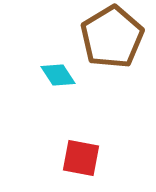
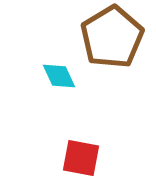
cyan diamond: moved 1 px right, 1 px down; rotated 9 degrees clockwise
